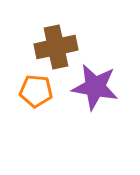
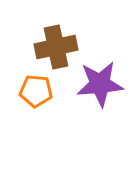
purple star: moved 5 px right, 3 px up; rotated 15 degrees counterclockwise
